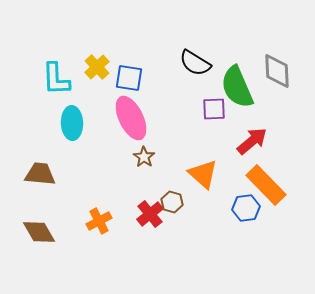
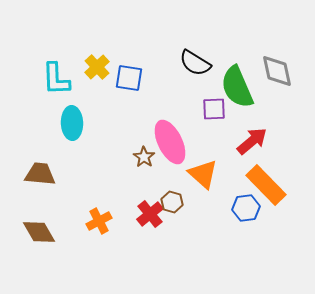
gray diamond: rotated 9 degrees counterclockwise
pink ellipse: moved 39 px right, 24 px down
